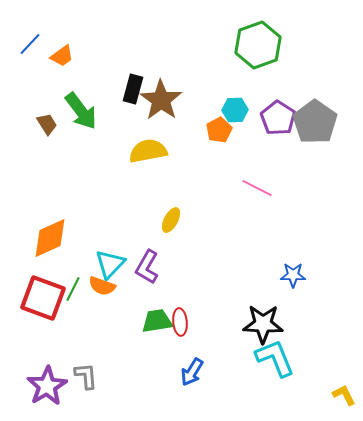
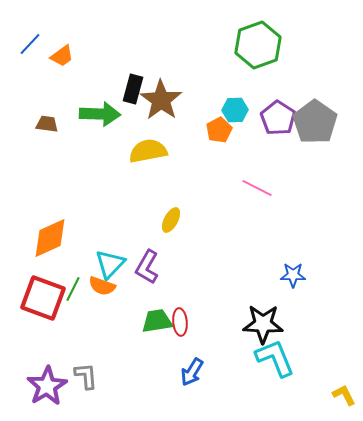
green arrow: moved 19 px right, 3 px down; rotated 51 degrees counterclockwise
brown trapezoid: rotated 50 degrees counterclockwise
